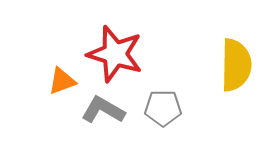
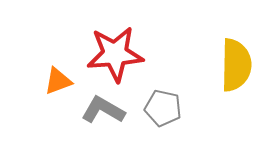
red star: rotated 22 degrees counterclockwise
orange triangle: moved 4 px left
gray pentagon: rotated 12 degrees clockwise
